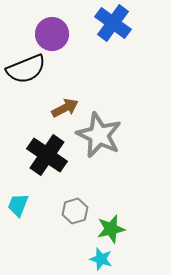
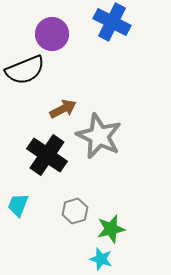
blue cross: moved 1 px left, 1 px up; rotated 9 degrees counterclockwise
black semicircle: moved 1 px left, 1 px down
brown arrow: moved 2 px left, 1 px down
gray star: moved 1 px down
